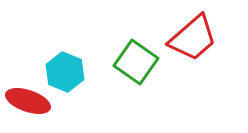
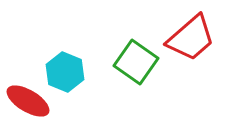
red trapezoid: moved 2 px left
red ellipse: rotated 12 degrees clockwise
